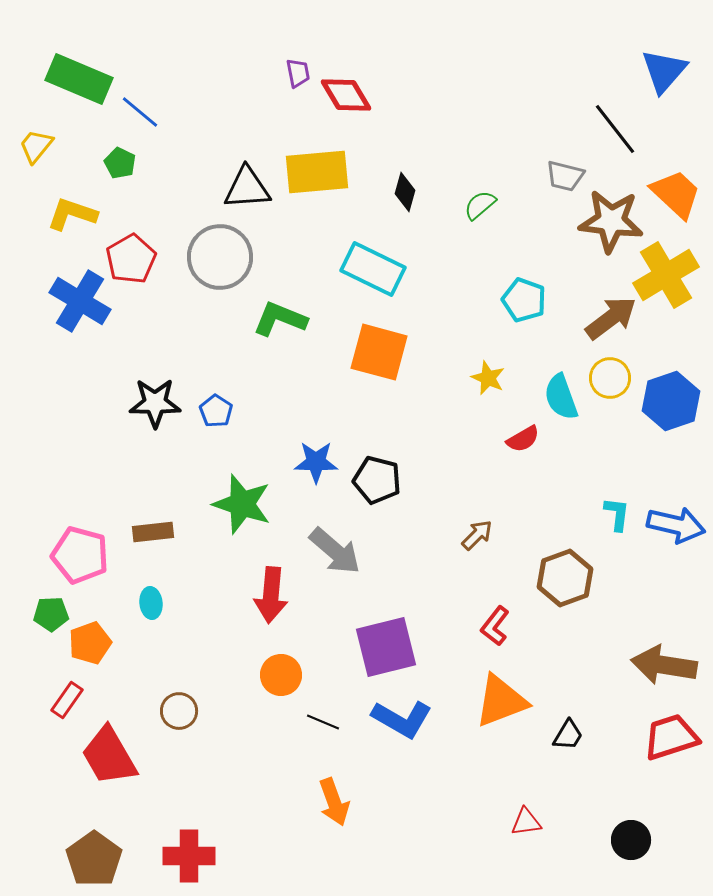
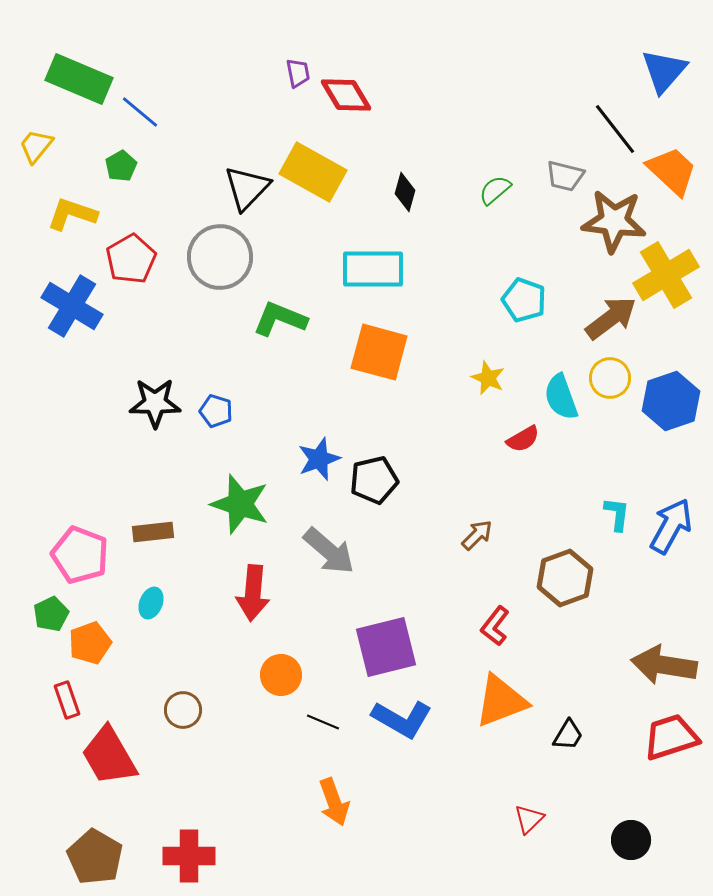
green pentagon at (120, 163): moved 1 px right, 3 px down; rotated 16 degrees clockwise
yellow rectangle at (317, 172): moved 4 px left; rotated 34 degrees clockwise
black triangle at (247, 188): rotated 42 degrees counterclockwise
orange trapezoid at (676, 194): moved 4 px left, 23 px up
green semicircle at (480, 205): moved 15 px right, 15 px up
brown star at (611, 221): moved 3 px right
cyan rectangle at (373, 269): rotated 26 degrees counterclockwise
blue cross at (80, 301): moved 8 px left, 5 px down
blue pentagon at (216, 411): rotated 16 degrees counterclockwise
blue star at (316, 462): moved 3 px right, 3 px up; rotated 21 degrees counterclockwise
black pentagon at (377, 480): moved 3 px left; rotated 27 degrees counterclockwise
green star at (242, 504): moved 2 px left
blue arrow at (676, 525): moved 5 px left, 1 px down; rotated 74 degrees counterclockwise
gray arrow at (335, 551): moved 6 px left
pink pentagon at (80, 555): rotated 6 degrees clockwise
red arrow at (271, 595): moved 18 px left, 2 px up
cyan ellipse at (151, 603): rotated 28 degrees clockwise
green pentagon at (51, 614): rotated 24 degrees counterclockwise
red rectangle at (67, 700): rotated 54 degrees counterclockwise
brown circle at (179, 711): moved 4 px right, 1 px up
red triangle at (526, 822): moved 3 px right, 3 px up; rotated 36 degrees counterclockwise
brown pentagon at (94, 859): moved 1 px right, 2 px up; rotated 6 degrees counterclockwise
